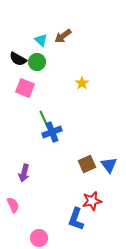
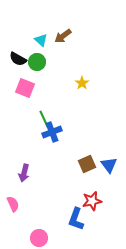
pink semicircle: moved 1 px up
